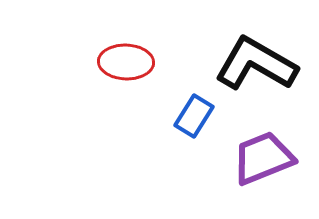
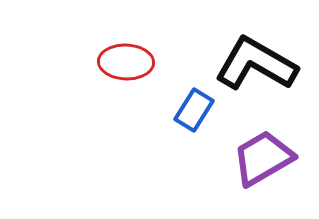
blue rectangle: moved 6 px up
purple trapezoid: rotated 8 degrees counterclockwise
